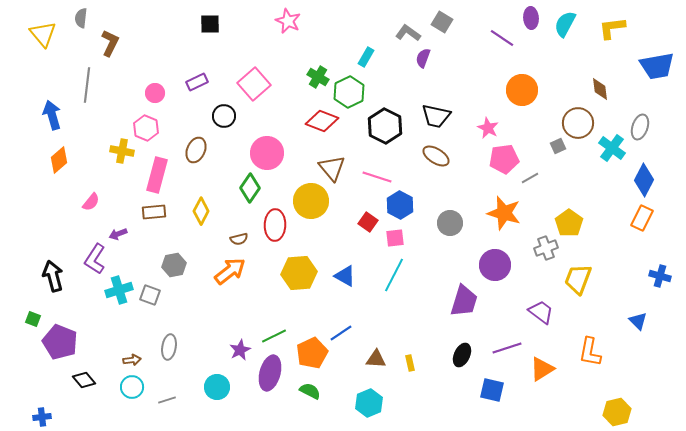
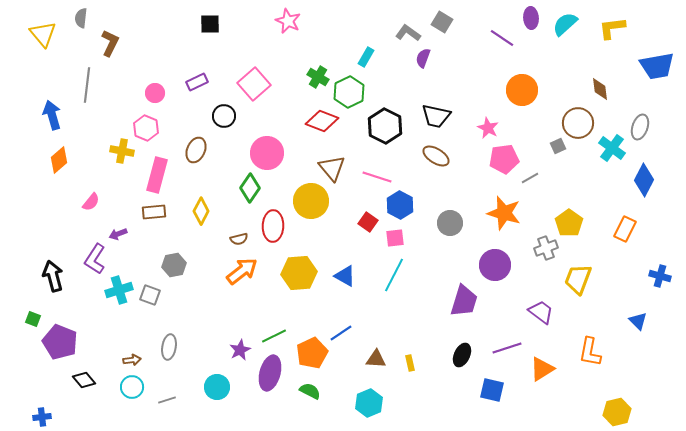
cyan semicircle at (565, 24): rotated 20 degrees clockwise
orange rectangle at (642, 218): moved 17 px left, 11 px down
red ellipse at (275, 225): moved 2 px left, 1 px down
orange arrow at (230, 271): moved 12 px right
